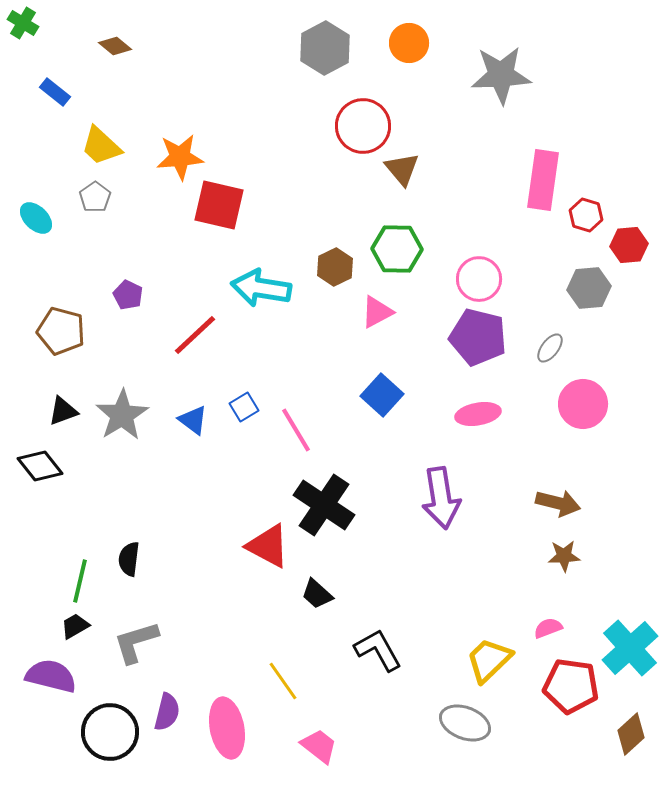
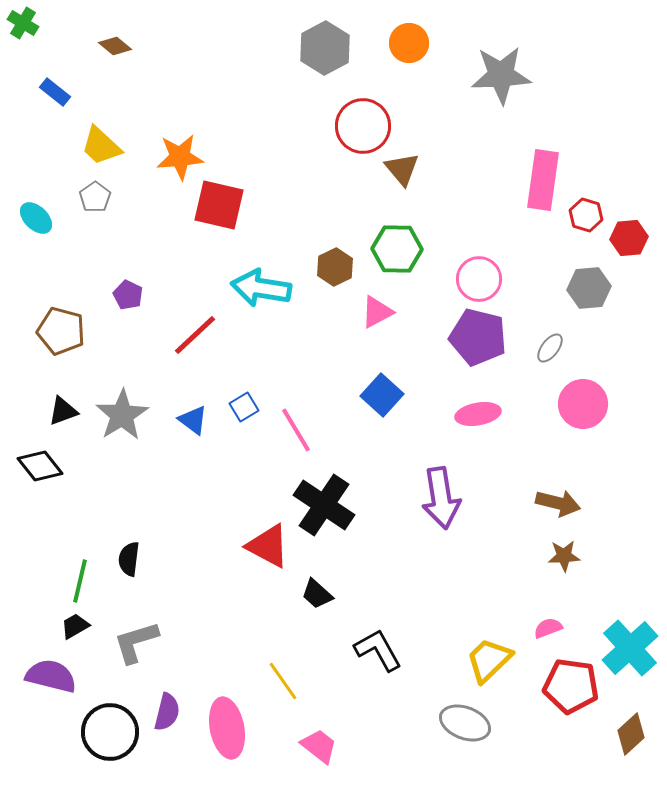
red hexagon at (629, 245): moved 7 px up
